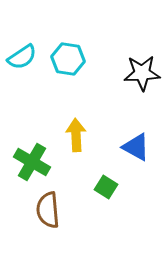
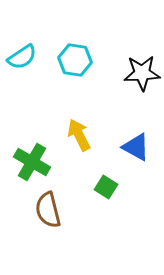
cyan hexagon: moved 7 px right, 1 px down
yellow arrow: moved 3 px right; rotated 24 degrees counterclockwise
brown semicircle: rotated 9 degrees counterclockwise
